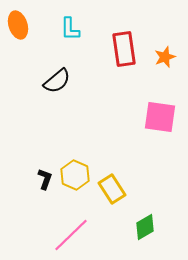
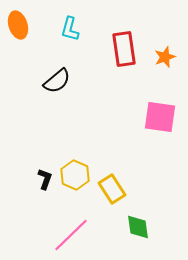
cyan L-shape: rotated 15 degrees clockwise
green diamond: moved 7 px left; rotated 68 degrees counterclockwise
